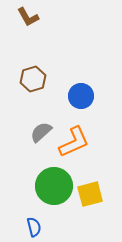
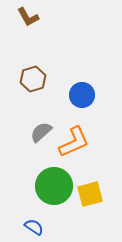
blue circle: moved 1 px right, 1 px up
blue semicircle: rotated 42 degrees counterclockwise
